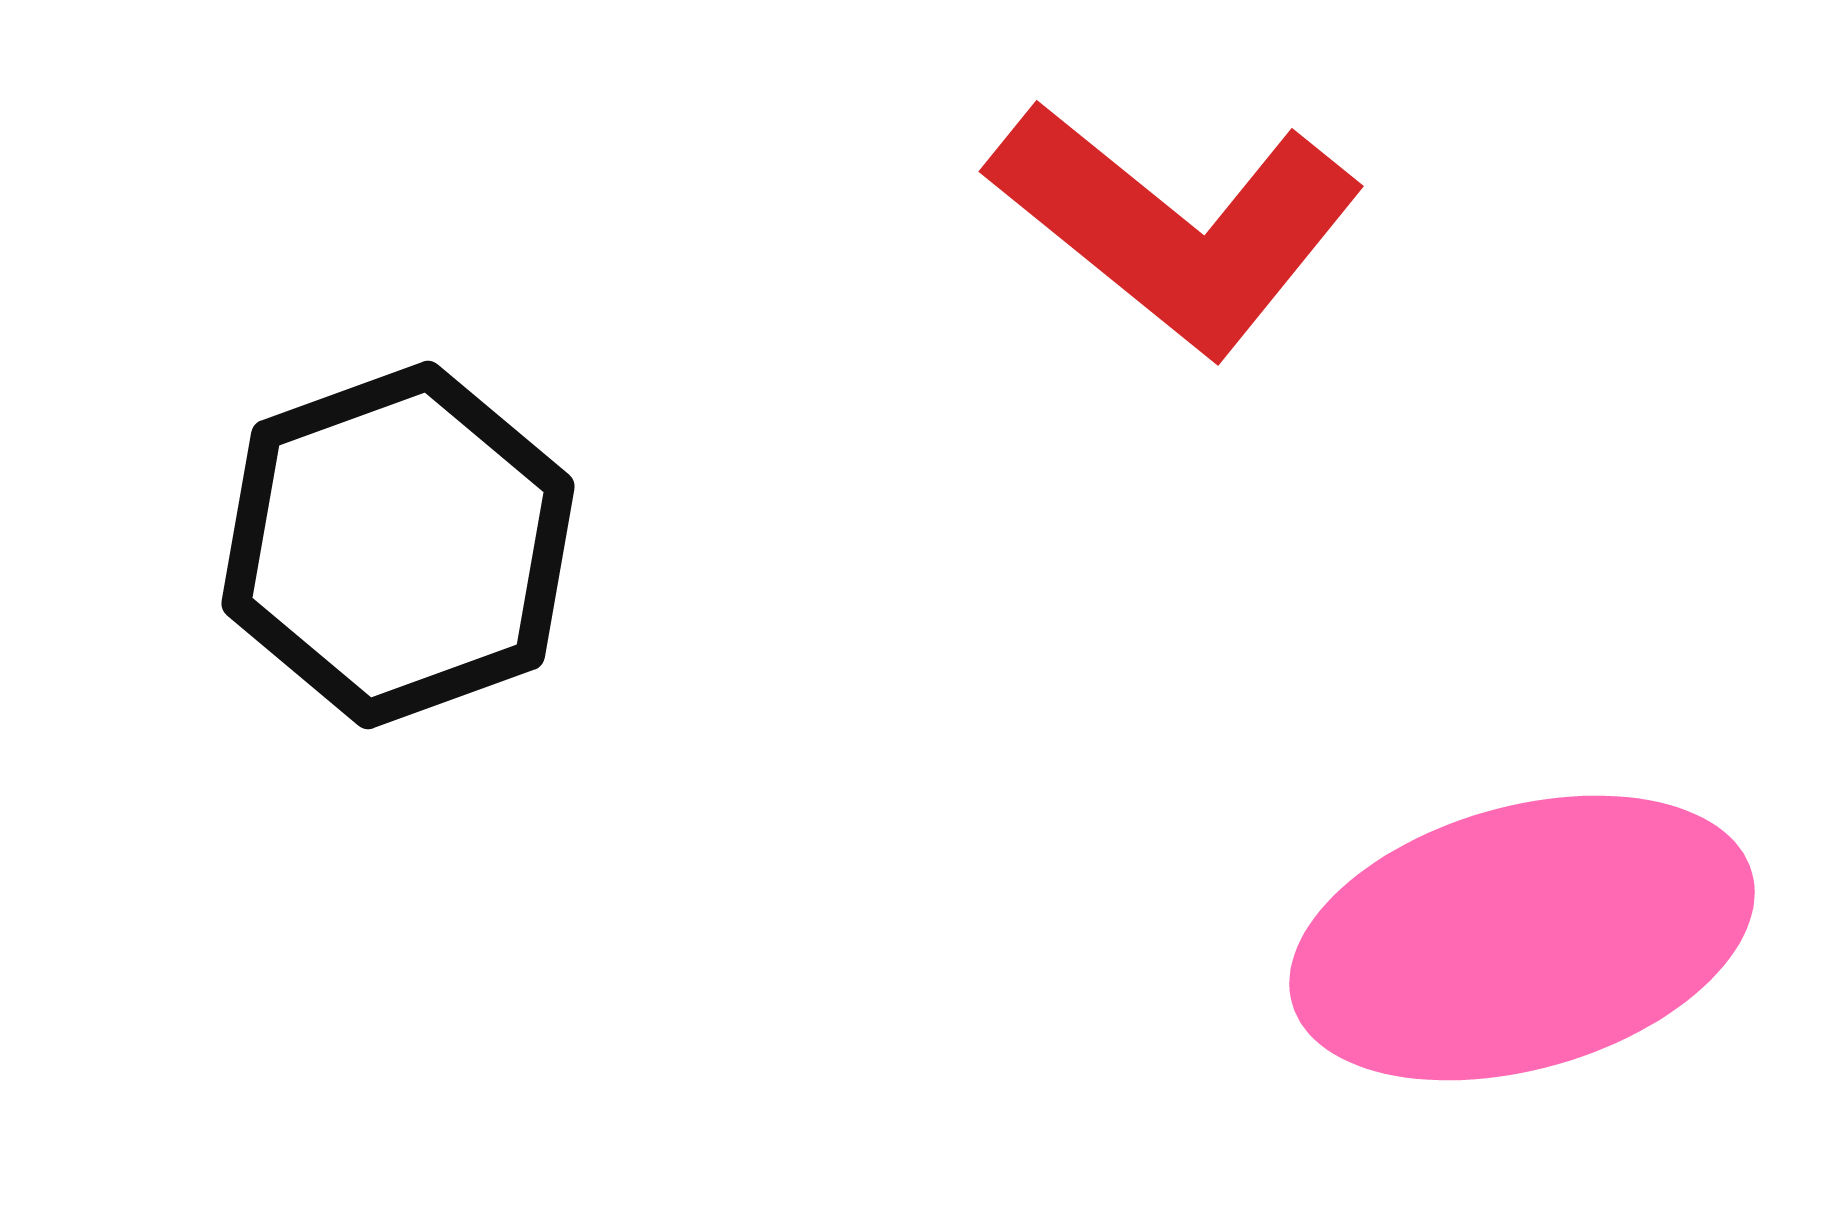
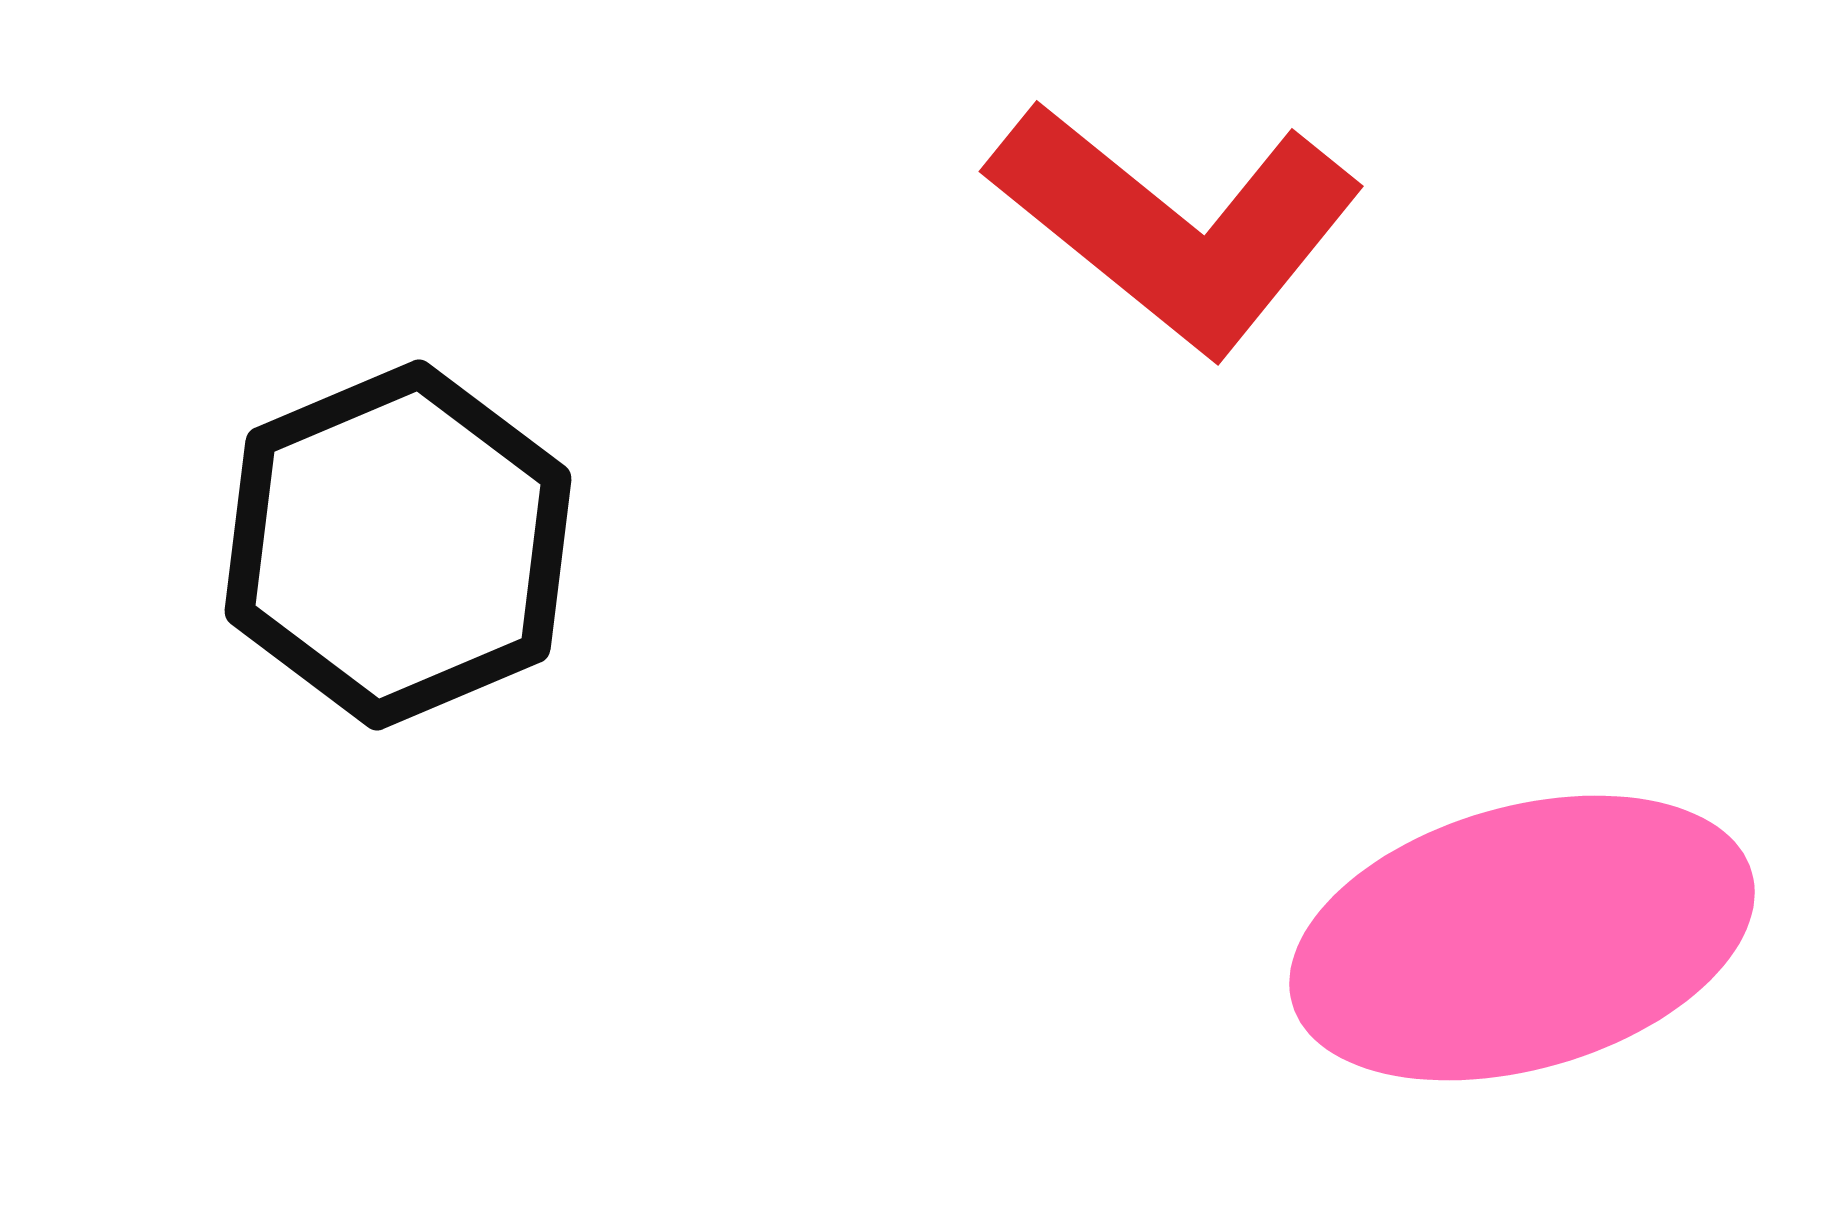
black hexagon: rotated 3 degrees counterclockwise
